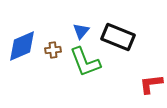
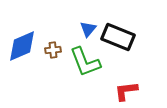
blue triangle: moved 7 px right, 2 px up
red L-shape: moved 25 px left, 7 px down
